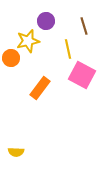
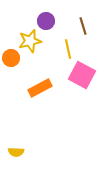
brown line: moved 1 px left
yellow star: moved 2 px right
orange rectangle: rotated 25 degrees clockwise
